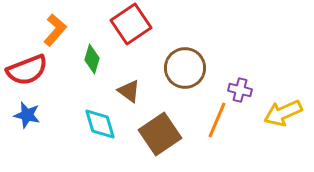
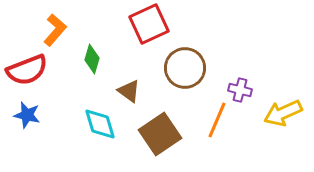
red square: moved 18 px right; rotated 9 degrees clockwise
